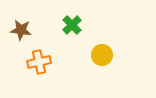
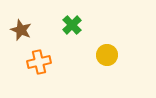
brown star: rotated 15 degrees clockwise
yellow circle: moved 5 px right
